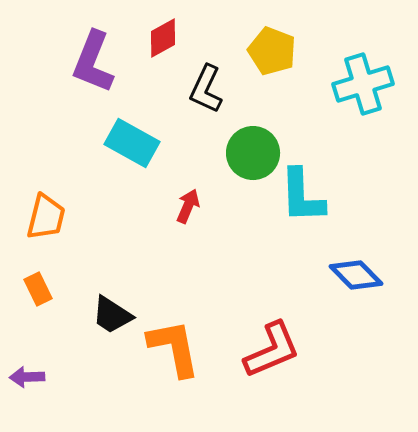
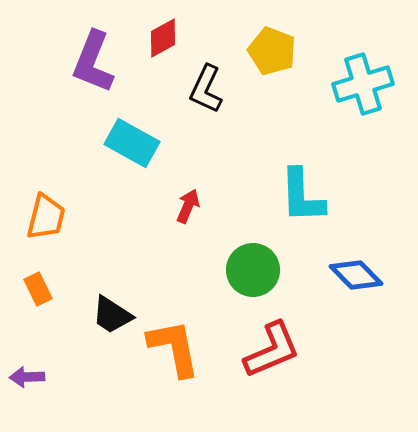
green circle: moved 117 px down
